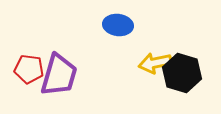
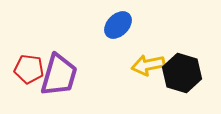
blue ellipse: rotated 52 degrees counterclockwise
yellow arrow: moved 7 px left, 2 px down
